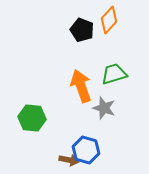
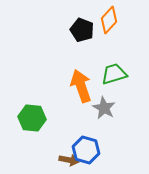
gray star: rotated 10 degrees clockwise
